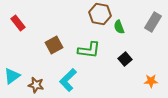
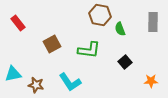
brown hexagon: moved 1 px down
gray rectangle: rotated 30 degrees counterclockwise
green semicircle: moved 1 px right, 2 px down
brown square: moved 2 px left, 1 px up
black square: moved 3 px down
cyan triangle: moved 1 px right, 2 px up; rotated 24 degrees clockwise
cyan L-shape: moved 2 px right, 2 px down; rotated 80 degrees counterclockwise
